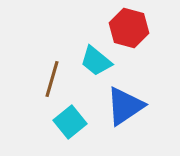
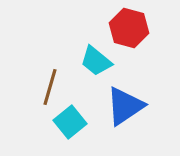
brown line: moved 2 px left, 8 px down
